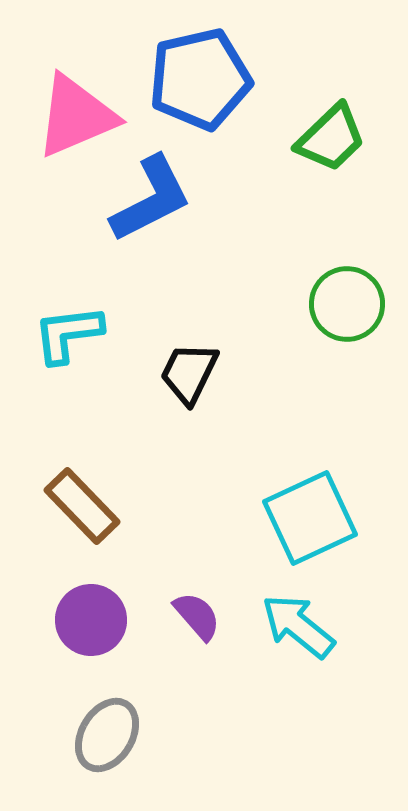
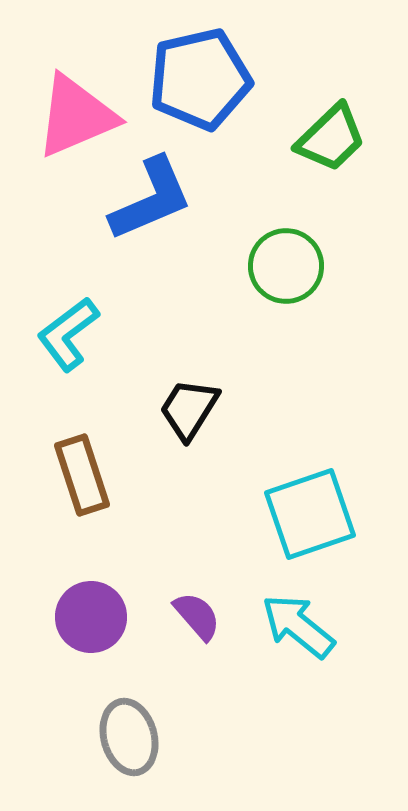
blue L-shape: rotated 4 degrees clockwise
green circle: moved 61 px left, 38 px up
cyan L-shape: rotated 30 degrees counterclockwise
black trapezoid: moved 36 px down; rotated 6 degrees clockwise
brown rectangle: moved 31 px up; rotated 26 degrees clockwise
cyan square: moved 4 px up; rotated 6 degrees clockwise
purple circle: moved 3 px up
gray ellipse: moved 22 px right, 2 px down; rotated 46 degrees counterclockwise
